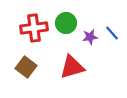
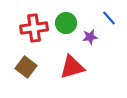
blue line: moved 3 px left, 15 px up
